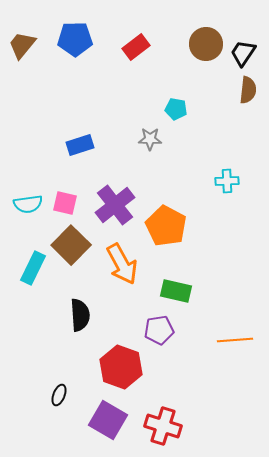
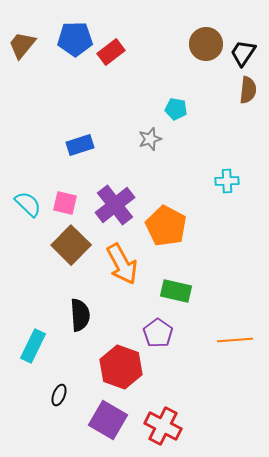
red rectangle: moved 25 px left, 5 px down
gray star: rotated 20 degrees counterclockwise
cyan semicircle: rotated 128 degrees counterclockwise
cyan rectangle: moved 78 px down
purple pentagon: moved 1 px left, 3 px down; rotated 28 degrees counterclockwise
red cross: rotated 9 degrees clockwise
